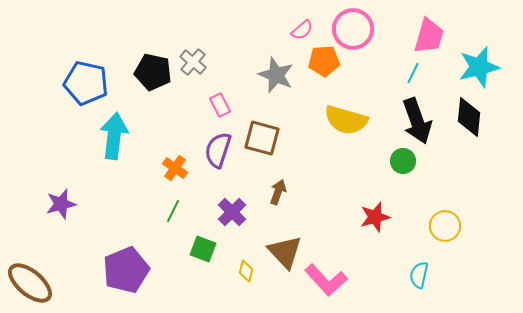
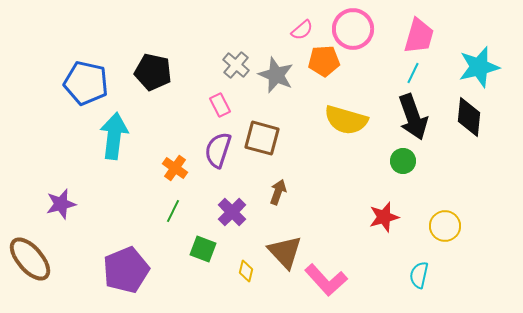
pink trapezoid: moved 10 px left
gray cross: moved 43 px right, 3 px down
black arrow: moved 4 px left, 4 px up
red star: moved 9 px right
brown ellipse: moved 24 px up; rotated 9 degrees clockwise
